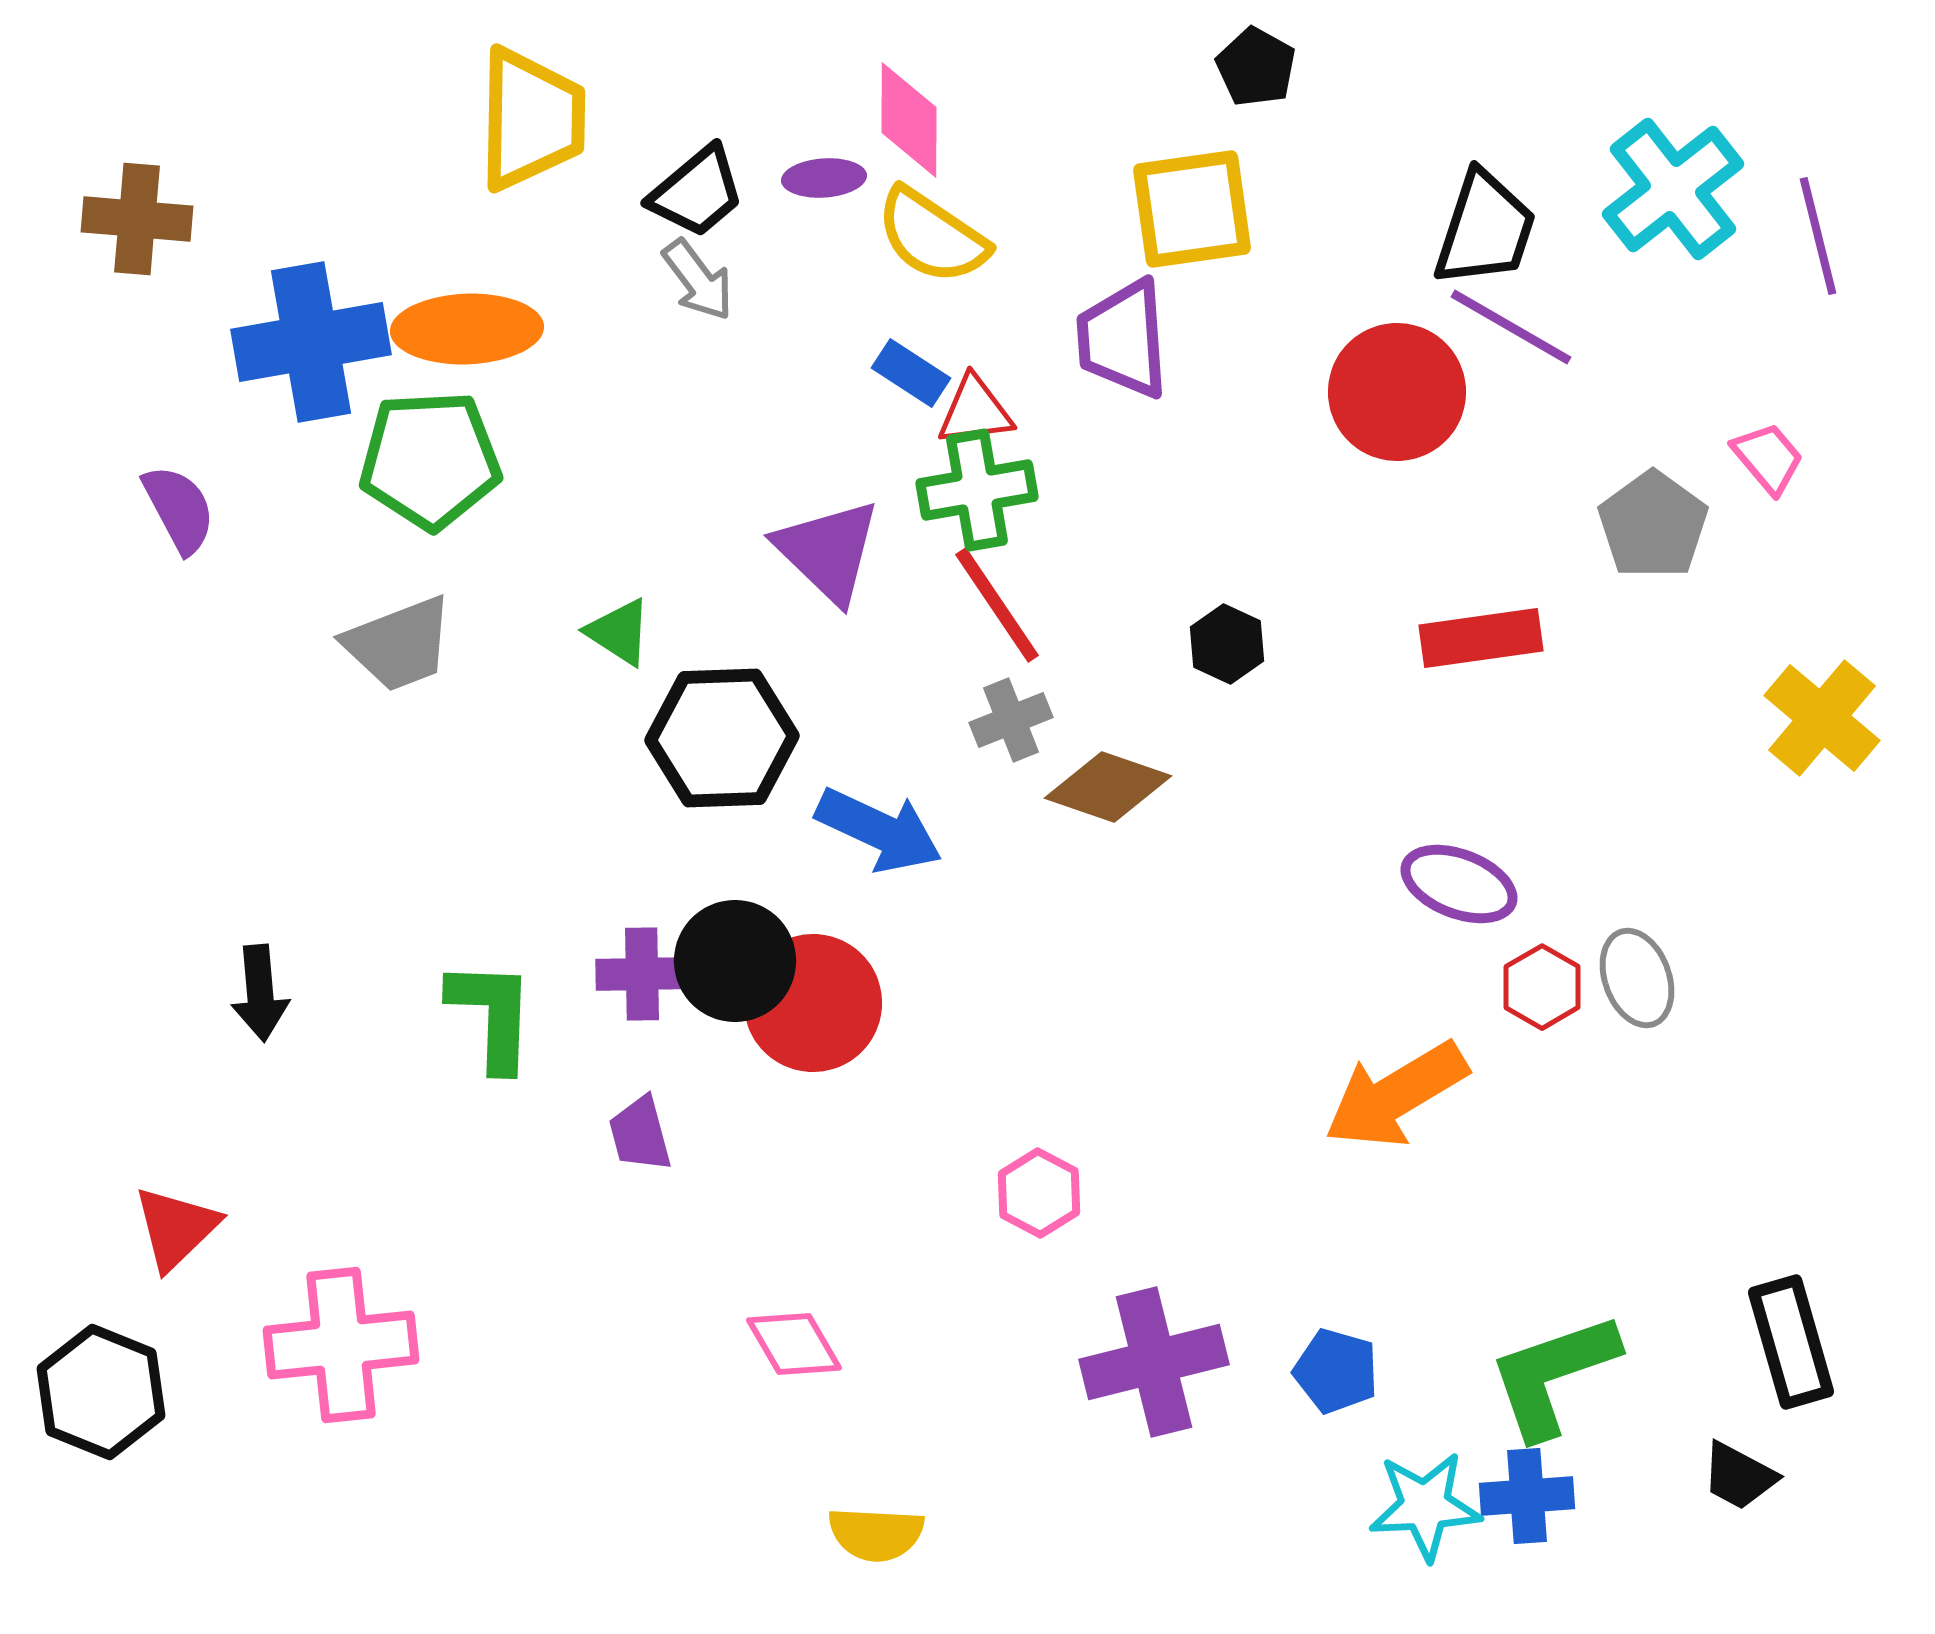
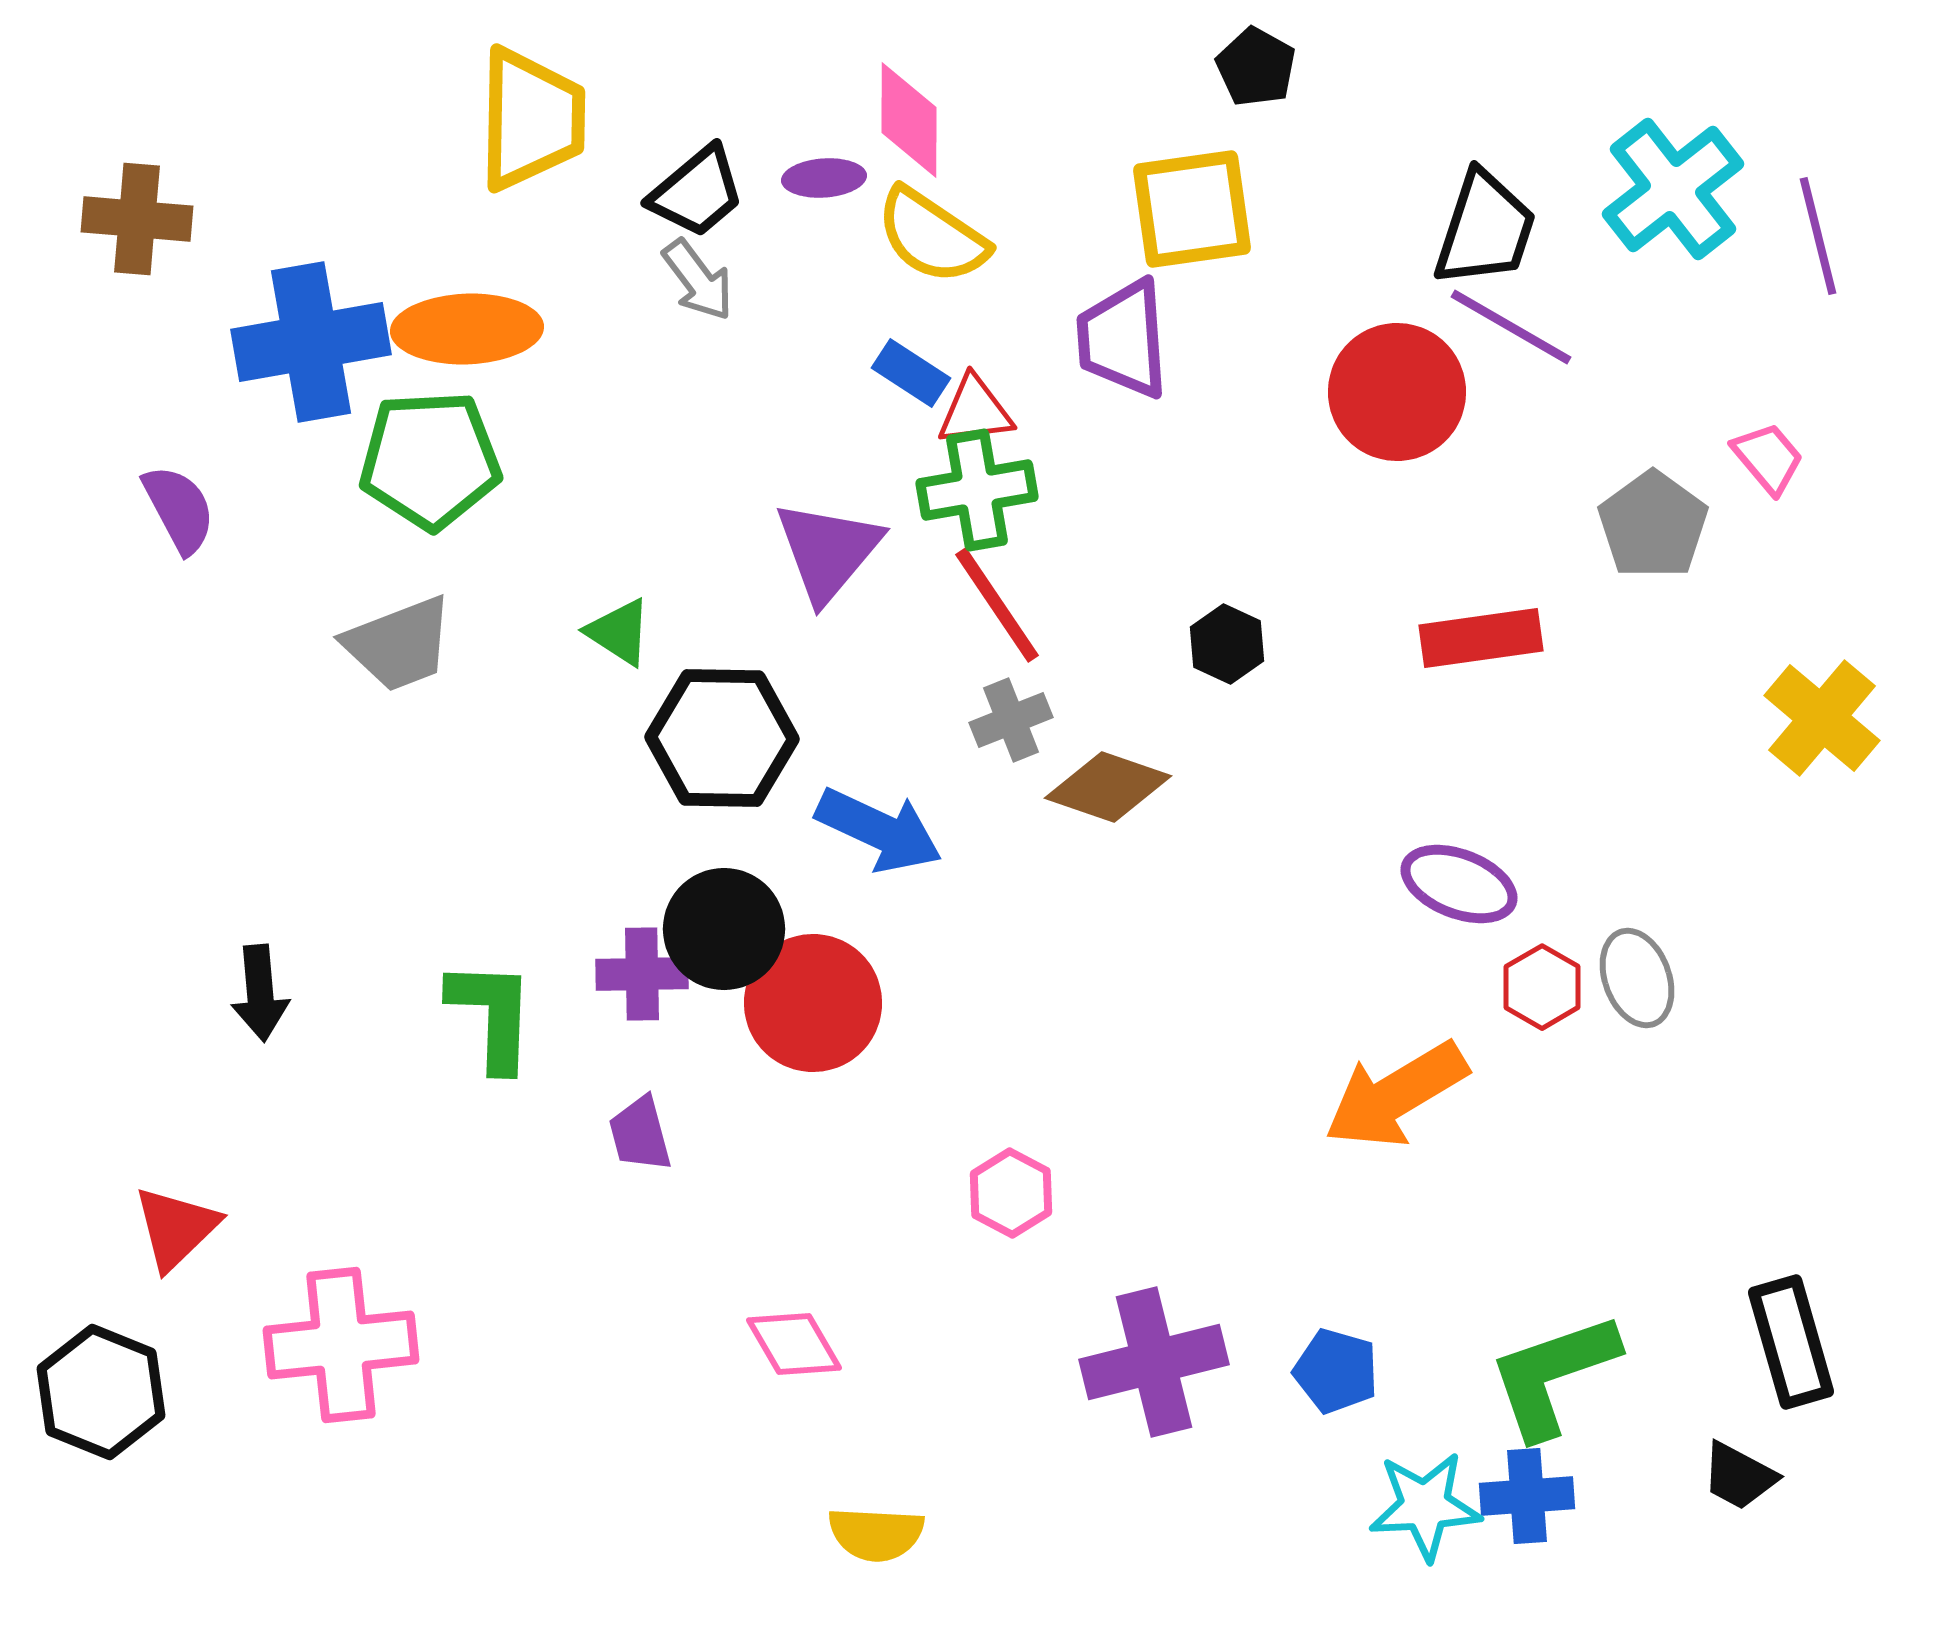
purple triangle at (828, 551): rotated 26 degrees clockwise
black hexagon at (722, 738): rotated 3 degrees clockwise
black circle at (735, 961): moved 11 px left, 32 px up
pink hexagon at (1039, 1193): moved 28 px left
